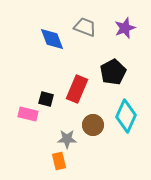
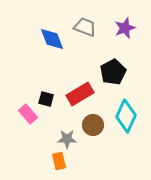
red rectangle: moved 3 px right, 5 px down; rotated 36 degrees clockwise
pink rectangle: rotated 36 degrees clockwise
